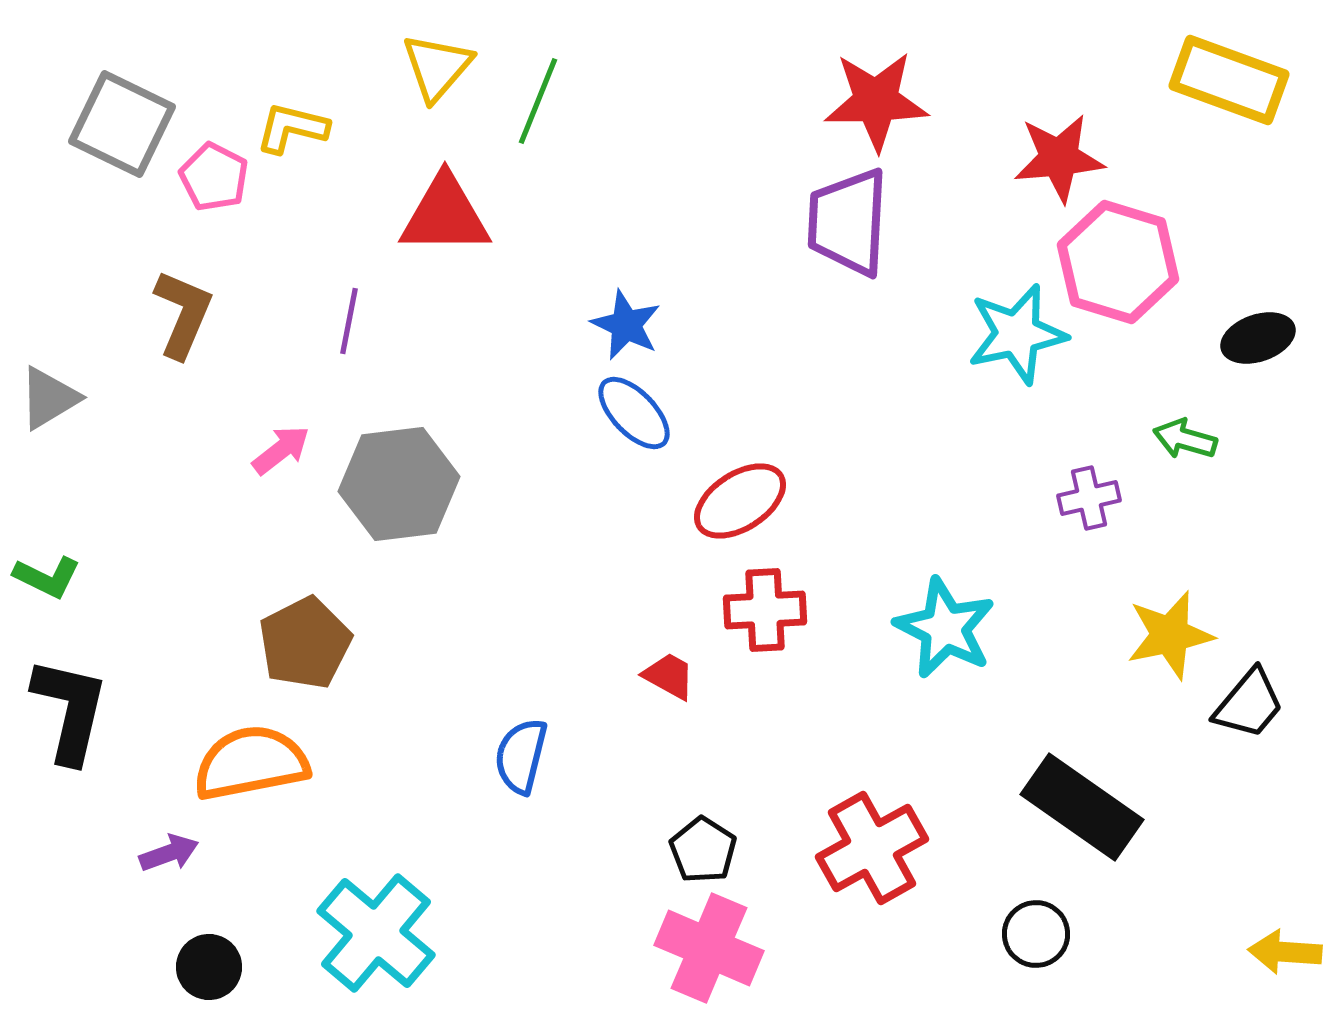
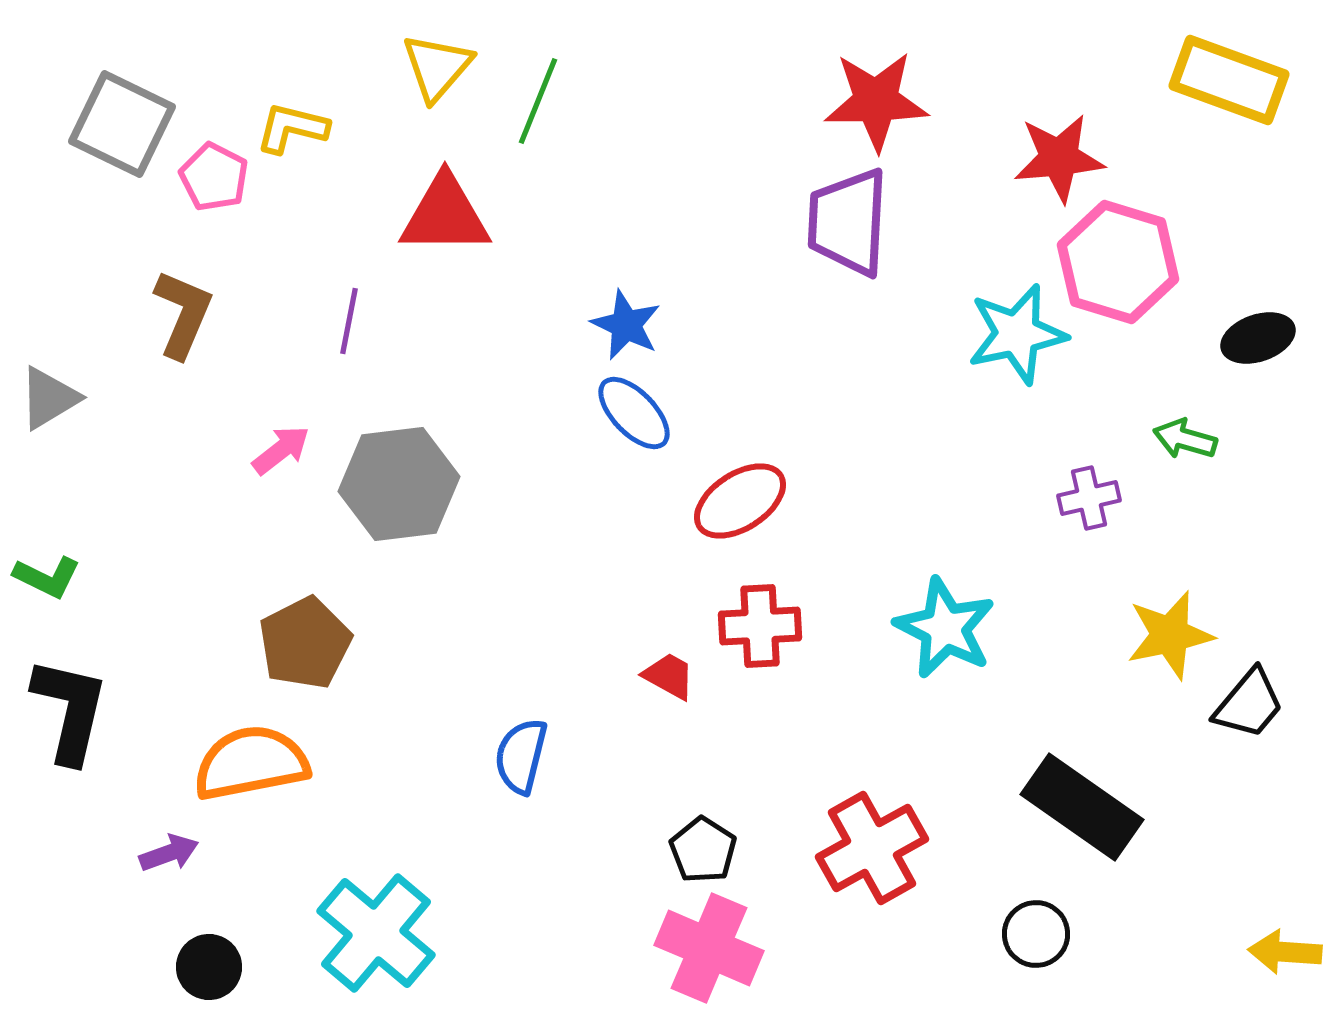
red cross at (765, 610): moved 5 px left, 16 px down
